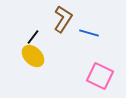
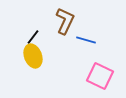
brown L-shape: moved 2 px right, 2 px down; rotated 8 degrees counterclockwise
blue line: moved 3 px left, 7 px down
yellow ellipse: rotated 25 degrees clockwise
